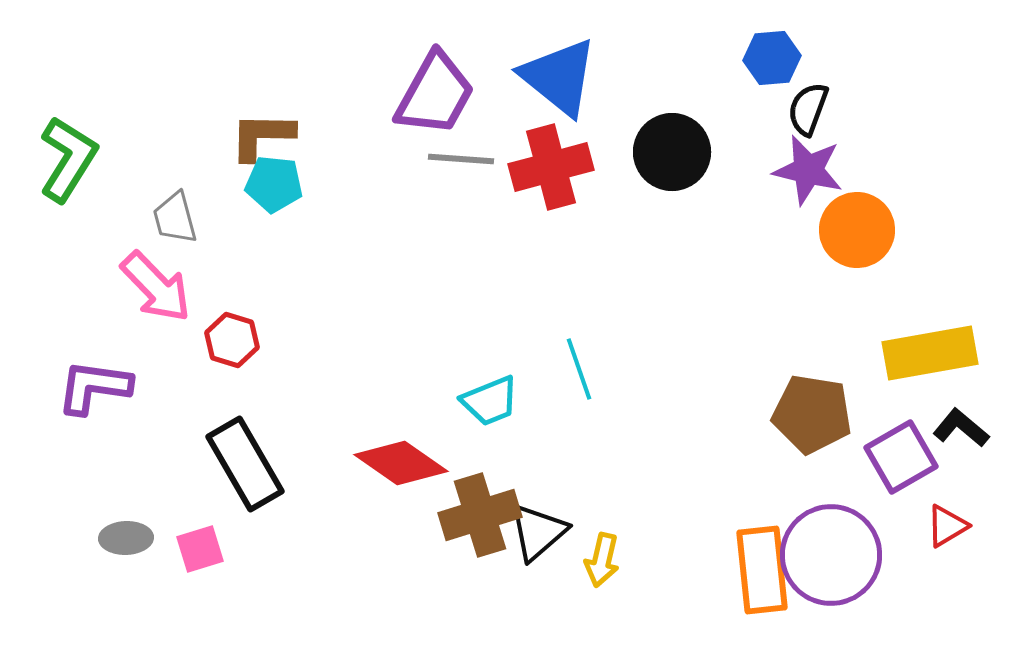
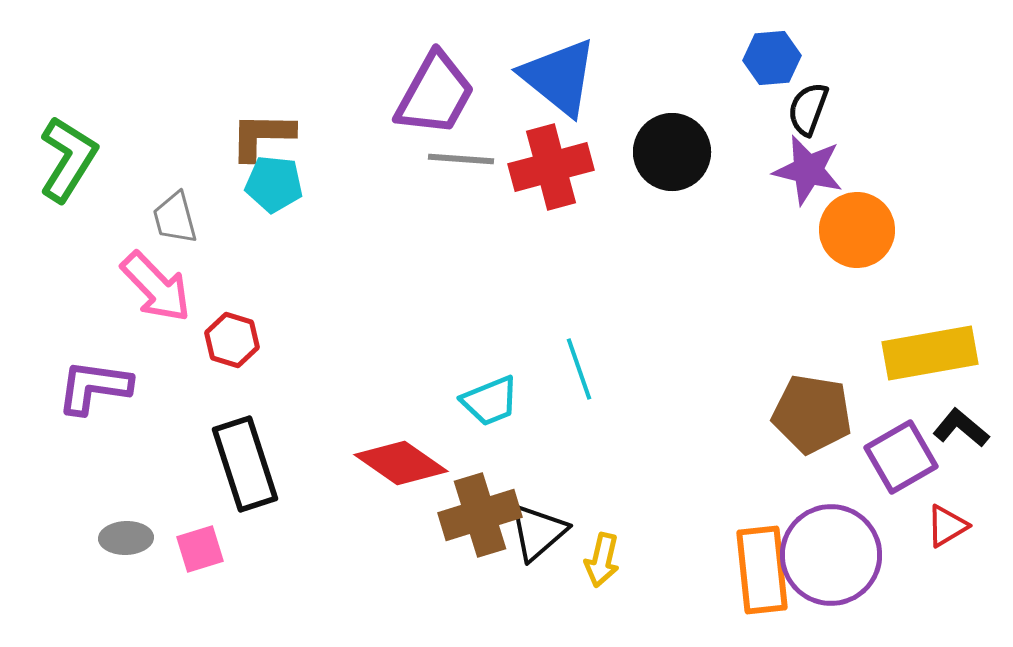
black rectangle: rotated 12 degrees clockwise
